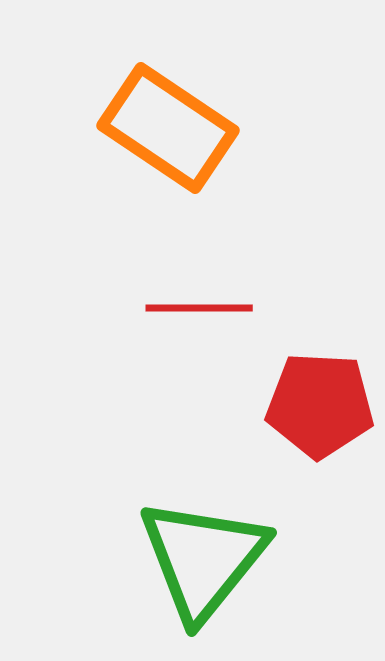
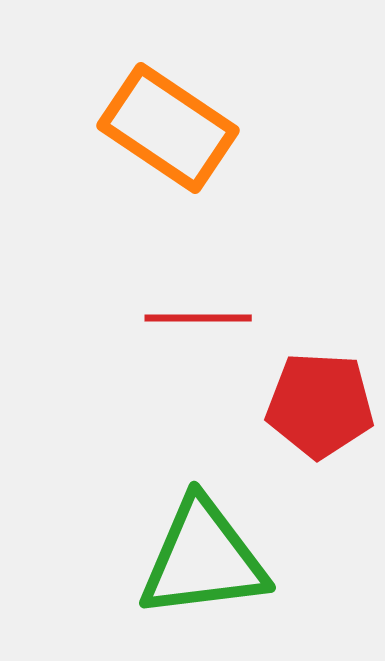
red line: moved 1 px left, 10 px down
green triangle: rotated 44 degrees clockwise
